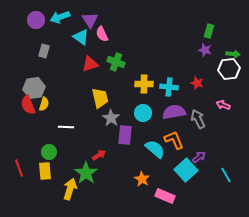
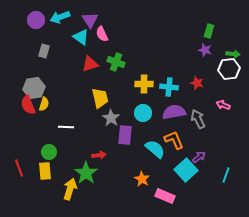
red arrow: rotated 24 degrees clockwise
cyan line: rotated 49 degrees clockwise
